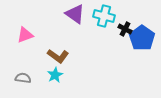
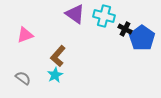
brown L-shape: rotated 95 degrees clockwise
gray semicircle: rotated 28 degrees clockwise
